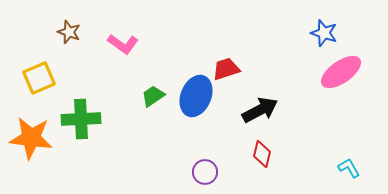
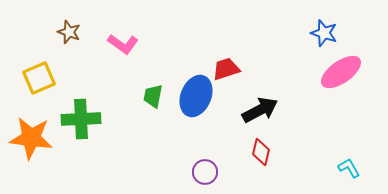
green trapezoid: rotated 45 degrees counterclockwise
red diamond: moved 1 px left, 2 px up
